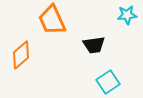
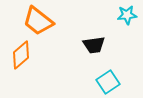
orange trapezoid: moved 14 px left, 1 px down; rotated 28 degrees counterclockwise
